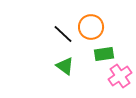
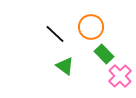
black line: moved 8 px left
green rectangle: rotated 54 degrees clockwise
pink cross: rotated 10 degrees counterclockwise
